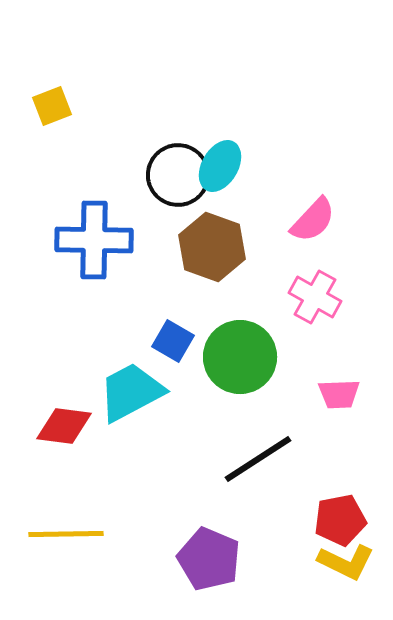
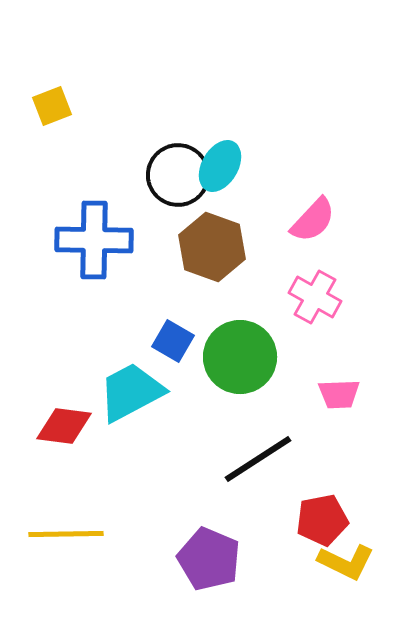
red pentagon: moved 18 px left
